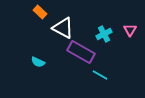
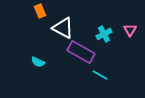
orange rectangle: moved 1 px up; rotated 24 degrees clockwise
